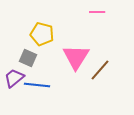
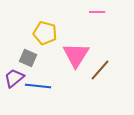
yellow pentagon: moved 3 px right, 1 px up
pink triangle: moved 2 px up
blue line: moved 1 px right, 1 px down
